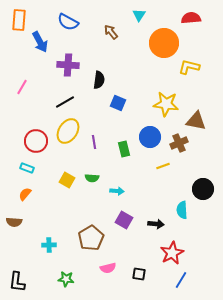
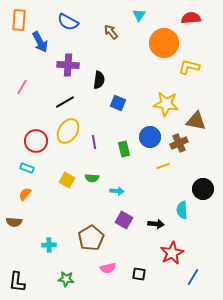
blue line: moved 12 px right, 3 px up
